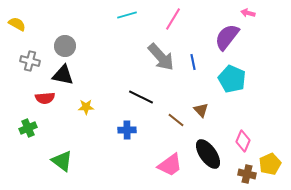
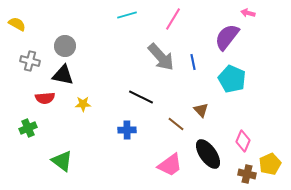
yellow star: moved 3 px left, 3 px up
brown line: moved 4 px down
